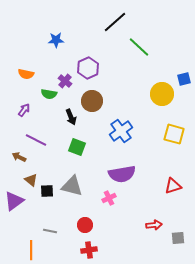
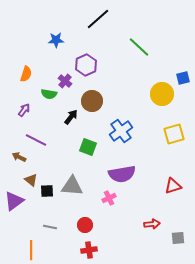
black line: moved 17 px left, 3 px up
purple hexagon: moved 2 px left, 3 px up
orange semicircle: rotated 84 degrees counterclockwise
blue square: moved 1 px left, 1 px up
black arrow: rotated 119 degrees counterclockwise
yellow square: rotated 30 degrees counterclockwise
green square: moved 11 px right
gray triangle: rotated 10 degrees counterclockwise
red arrow: moved 2 px left, 1 px up
gray line: moved 4 px up
